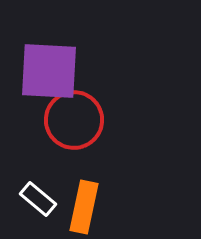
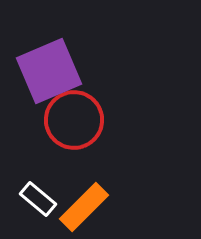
purple square: rotated 26 degrees counterclockwise
orange rectangle: rotated 33 degrees clockwise
